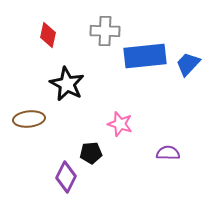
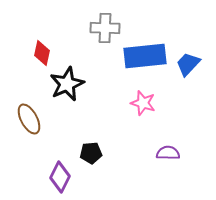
gray cross: moved 3 px up
red diamond: moved 6 px left, 18 px down
black star: rotated 20 degrees clockwise
brown ellipse: rotated 68 degrees clockwise
pink star: moved 23 px right, 21 px up
purple diamond: moved 6 px left
